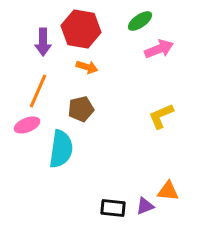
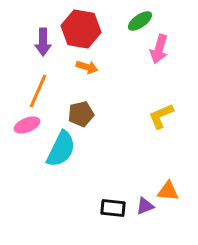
pink arrow: rotated 128 degrees clockwise
brown pentagon: moved 5 px down
cyan semicircle: rotated 18 degrees clockwise
